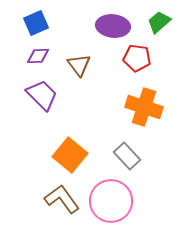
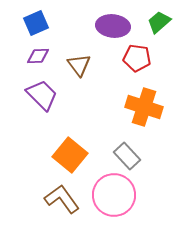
pink circle: moved 3 px right, 6 px up
